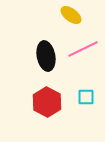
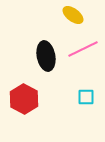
yellow ellipse: moved 2 px right
red hexagon: moved 23 px left, 3 px up
